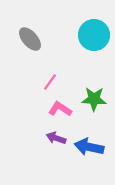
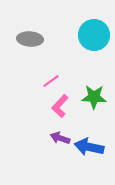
gray ellipse: rotated 45 degrees counterclockwise
pink line: moved 1 px right, 1 px up; rotated 18 degrees clockwise
green star: moved 2 px up
pink L-shape: moved 3 px up; rotated 80 degrees counterclockwise
purple arrow: moved 4 px right
